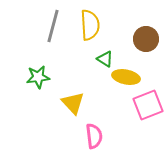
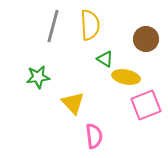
pink square: moved 2 px left
